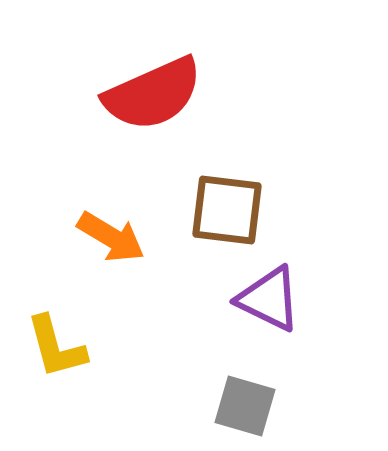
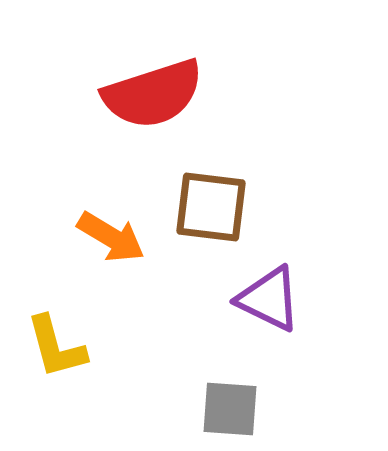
red semicircle: rotated 6 degrees clockwise
brown square: moved 16 px left, 3 px up
gray square: moved 15 px left, 3 px down; rotated 12 degrees counterclockwise
